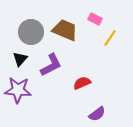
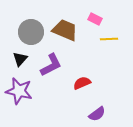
yellow line: moved 1 px left, 1 px down; rotated 54 degrees clockwise
purple star: moved 1 px right, 1 px down; rotated 8 degrees clockwise
